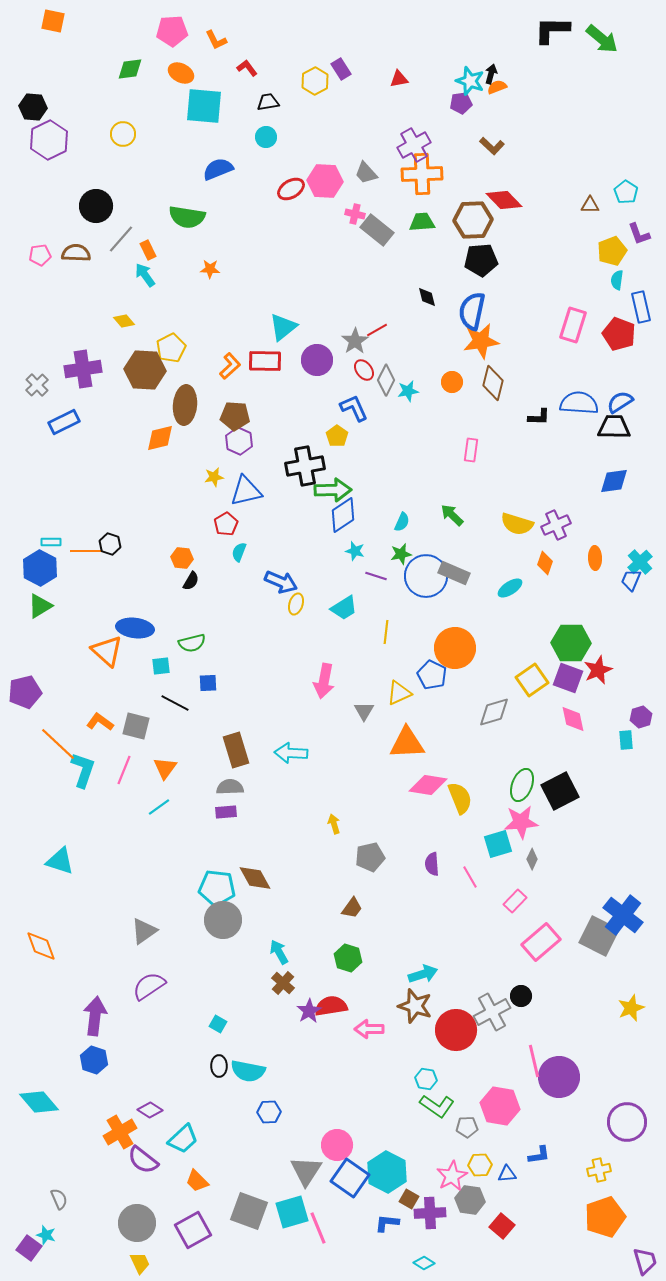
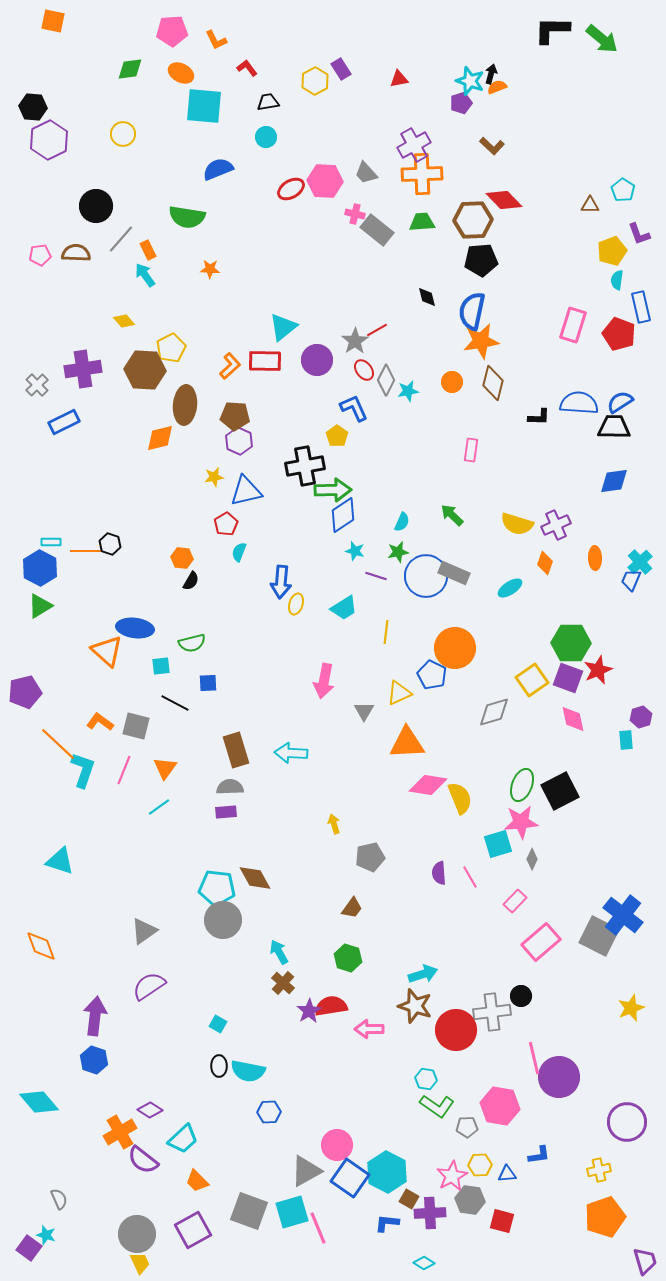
purple pentagon at (461, 103): rotated 10 degrees counterclockwise
cyan pentagon at (626, 192): moved 3 px left, 2 px up
green star at (401, 554): moved 3 px left, 2 px up
blue arrow at (281, 582): rotated 72 degrees clockwise
purple semicircle at (432, 864): moved 7 px right, 9 px down
gray cross at (492, 1012): rotated 21 degrees clockwise
pink line at (534, 1061): moved 3 px up
gray triangle at (306, 1171): rotated 28 degrees clockwise
gray circle at (137, 1223): moved 11 px down
red square at (502, 1226): moved 5 px up; rotated 25 degrees counterclockwise
